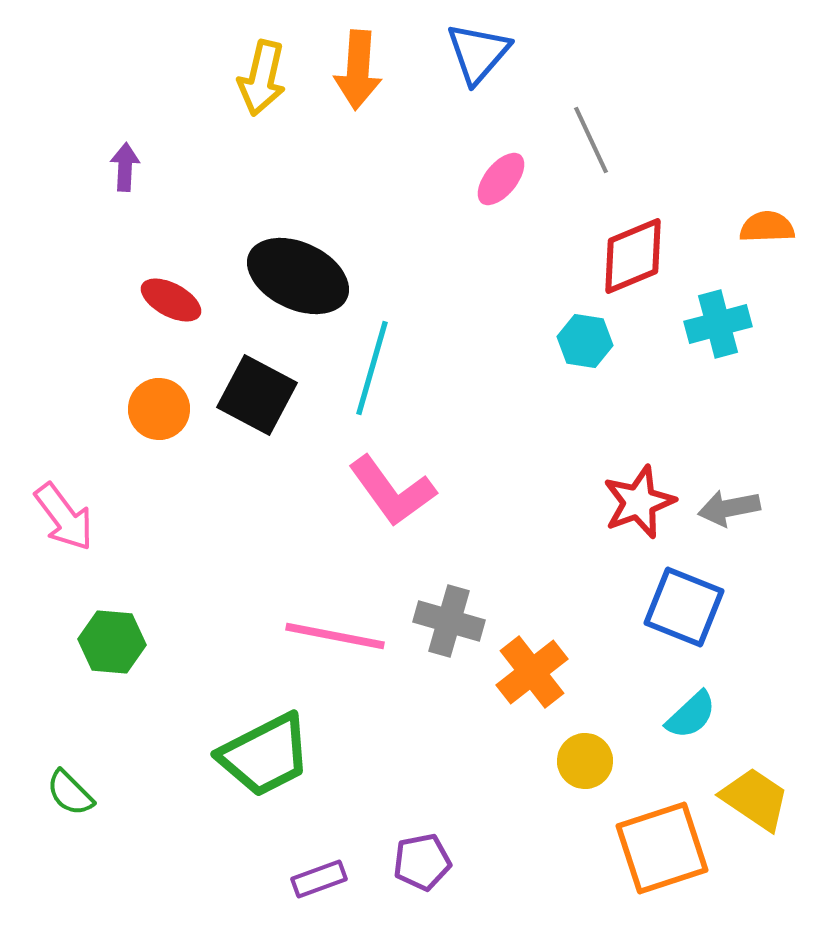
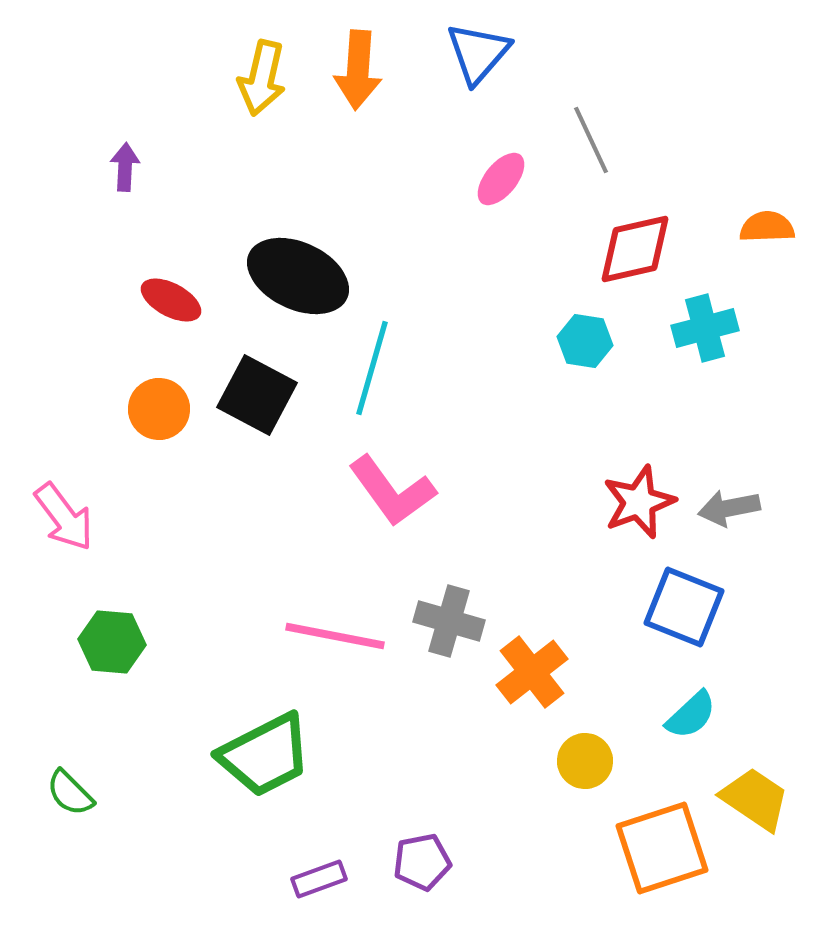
red diamond: moved 2 px right, 7 px up; rotated 10 degrees clockwise
cyan cross: moved 13 px left, 4 px down
